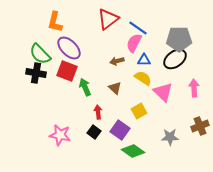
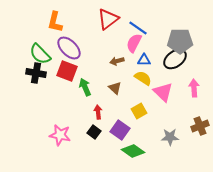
gray pentagon: moved 1 px right, 2 px down
